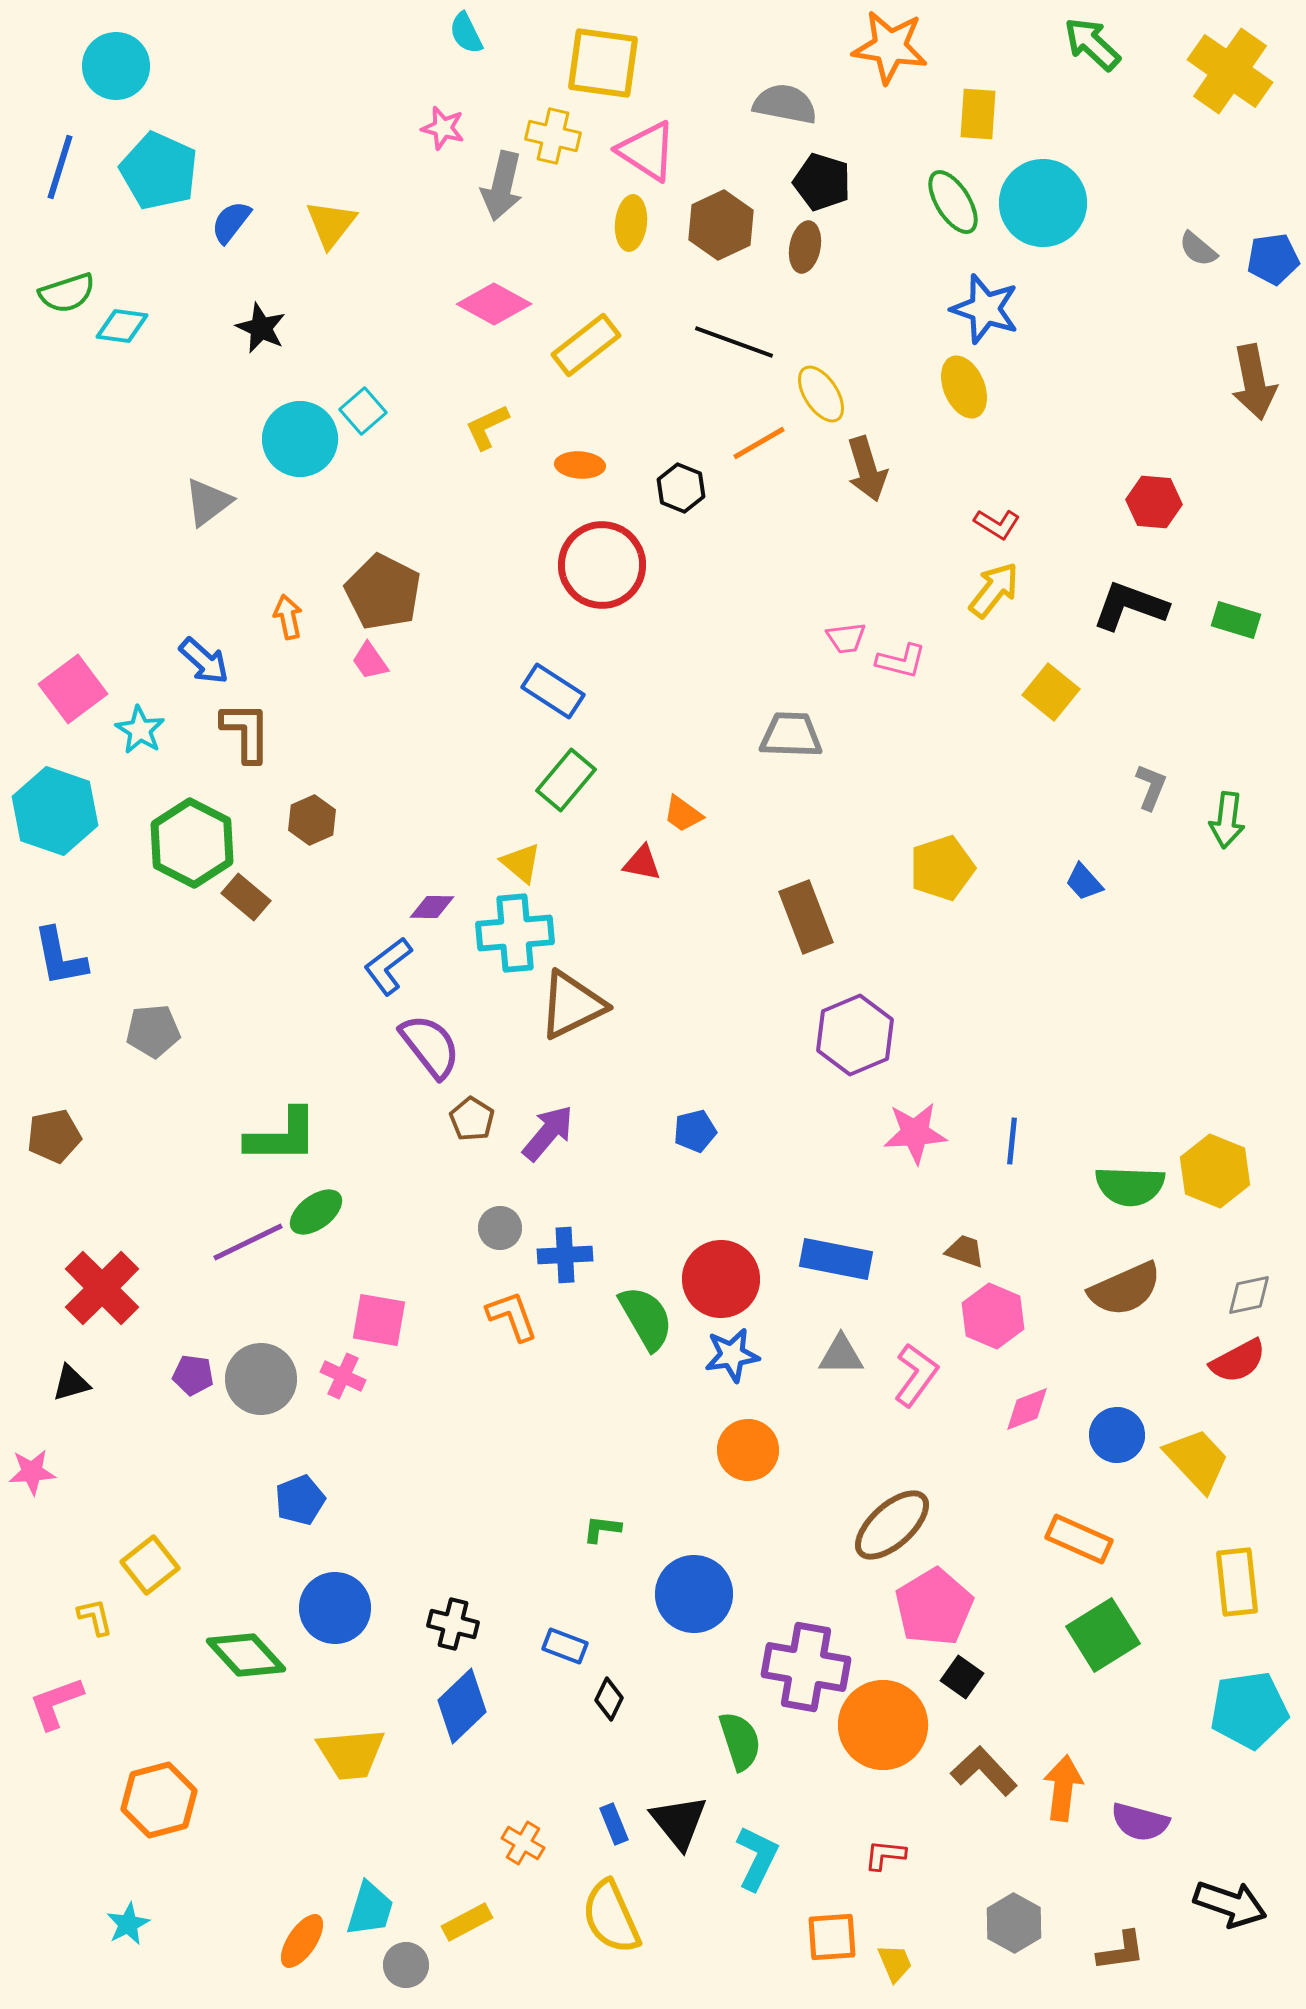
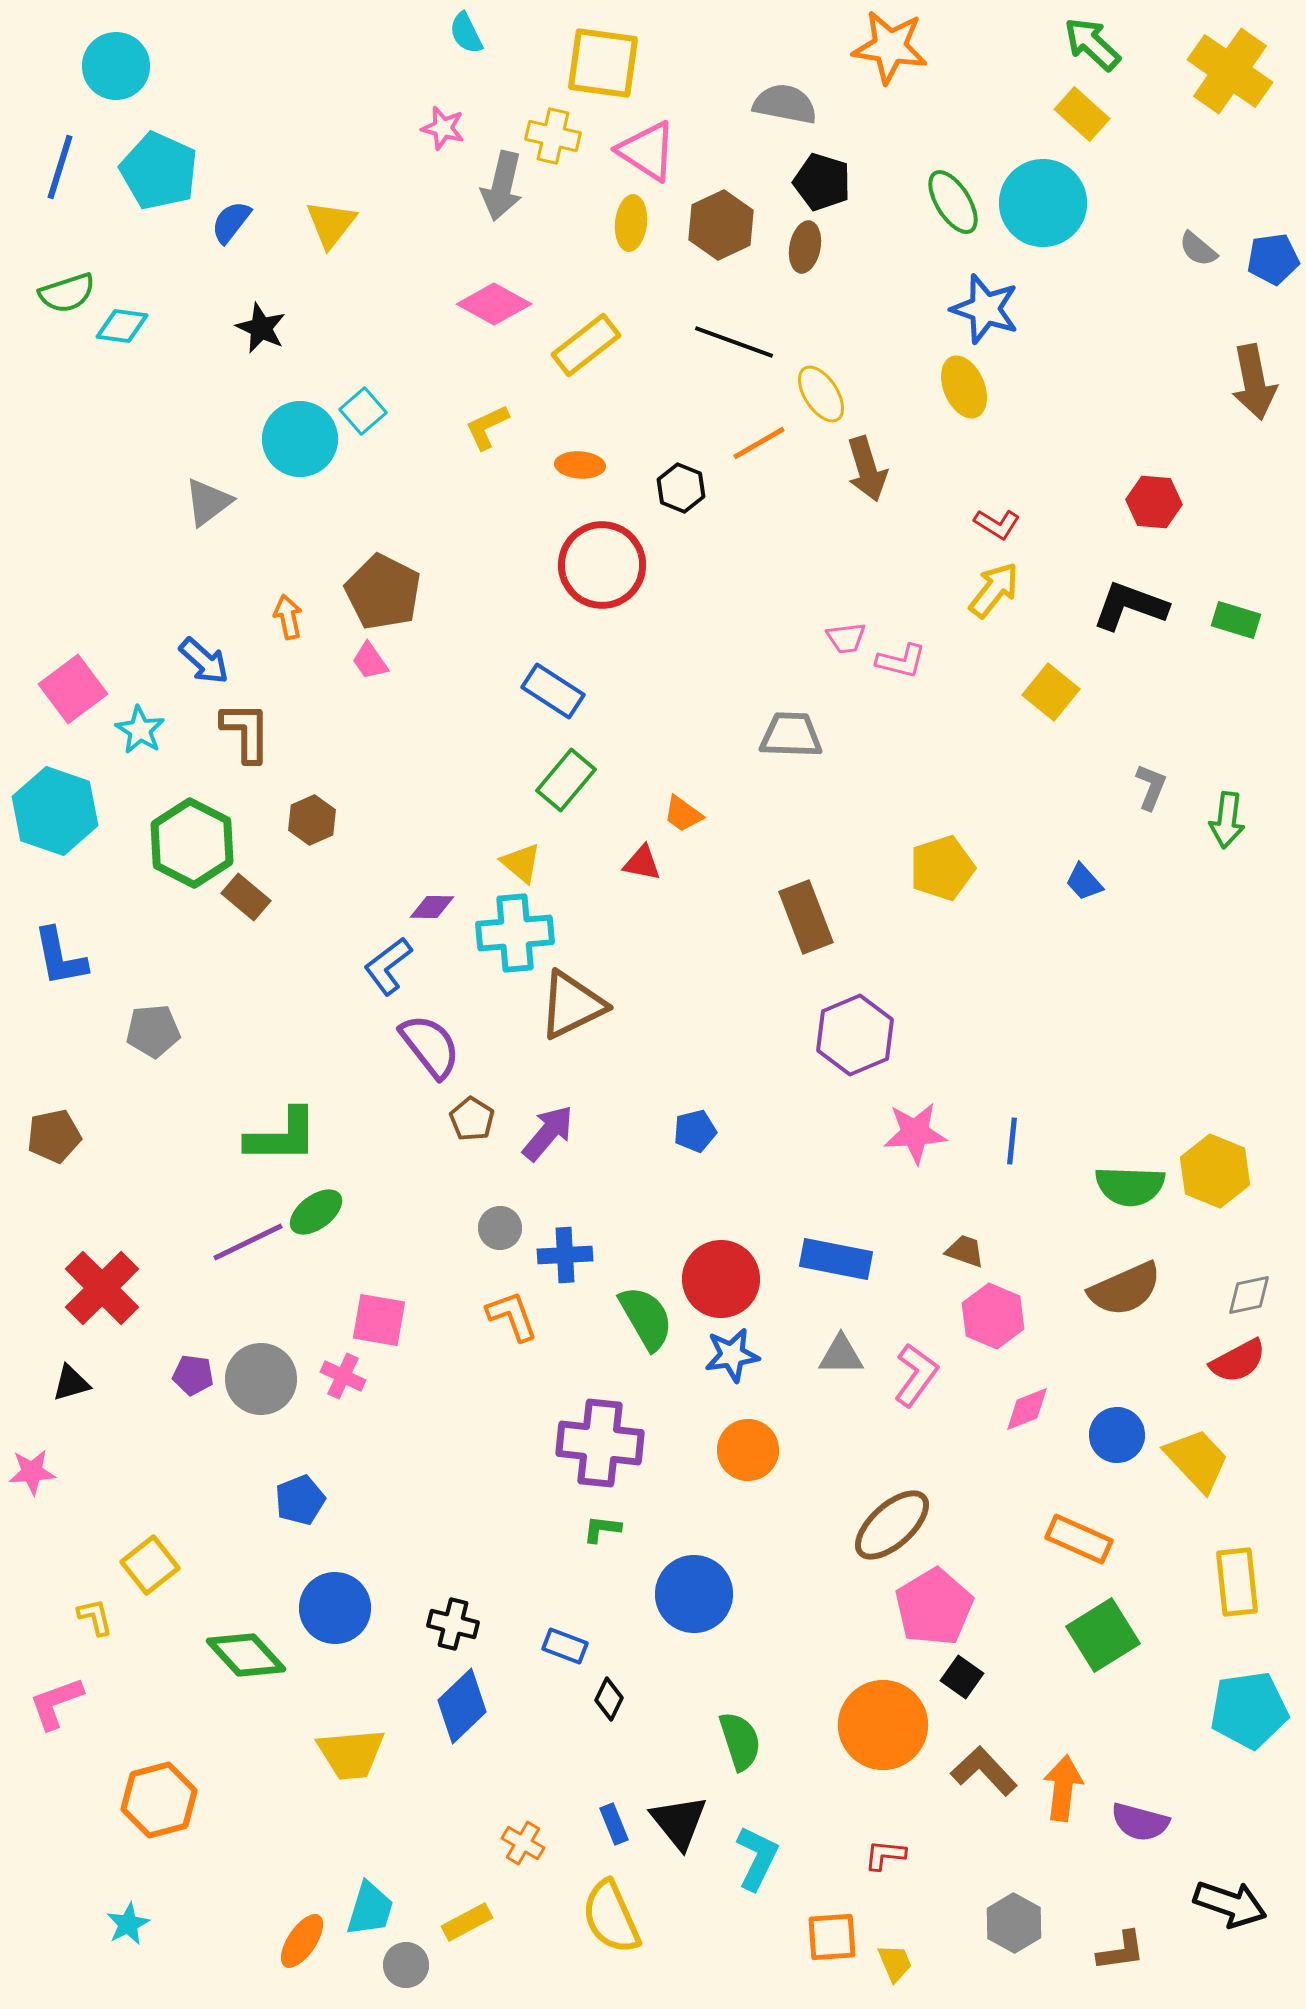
yellow rectangle at (978, 114): moved 104 px right; rotated 52 degrees counterclockwise
purple cross at (806, 1667): moved 206 px left, 224 px up; rotated 4 degrees counterclockwise
